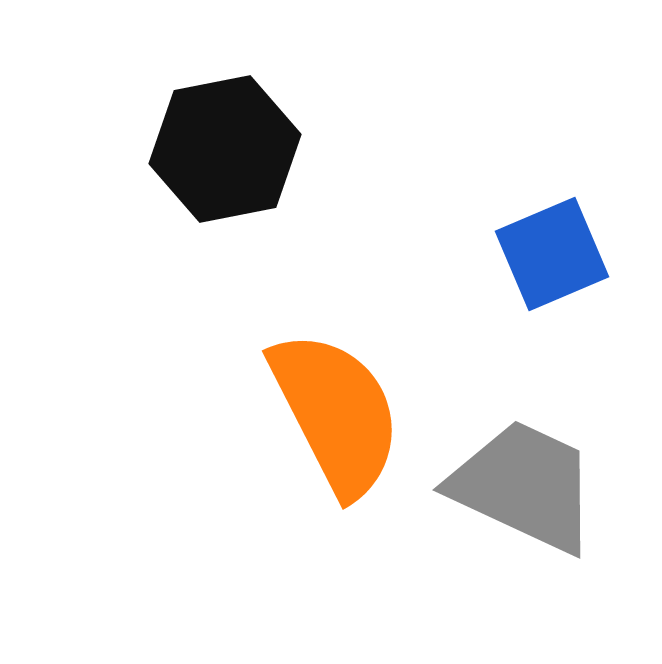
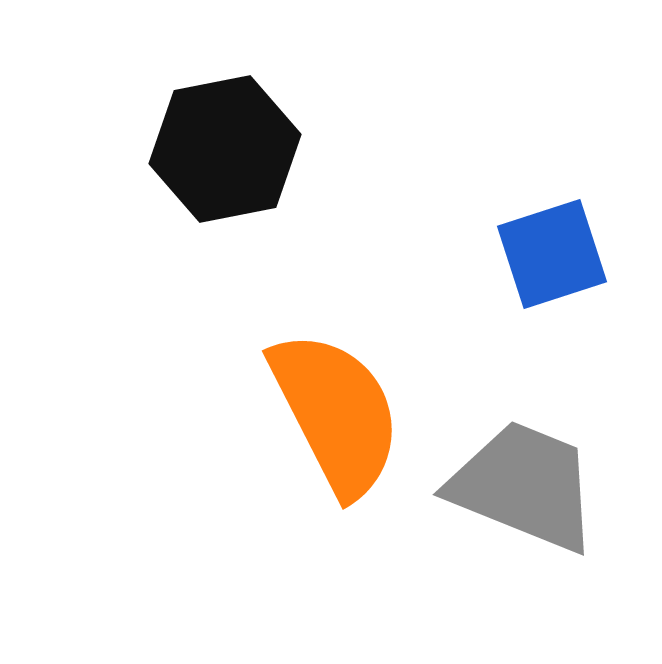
blue square: rotated 5 degrees clockwise
gray trapezoid: rotated 3 degrees counterclockwise
